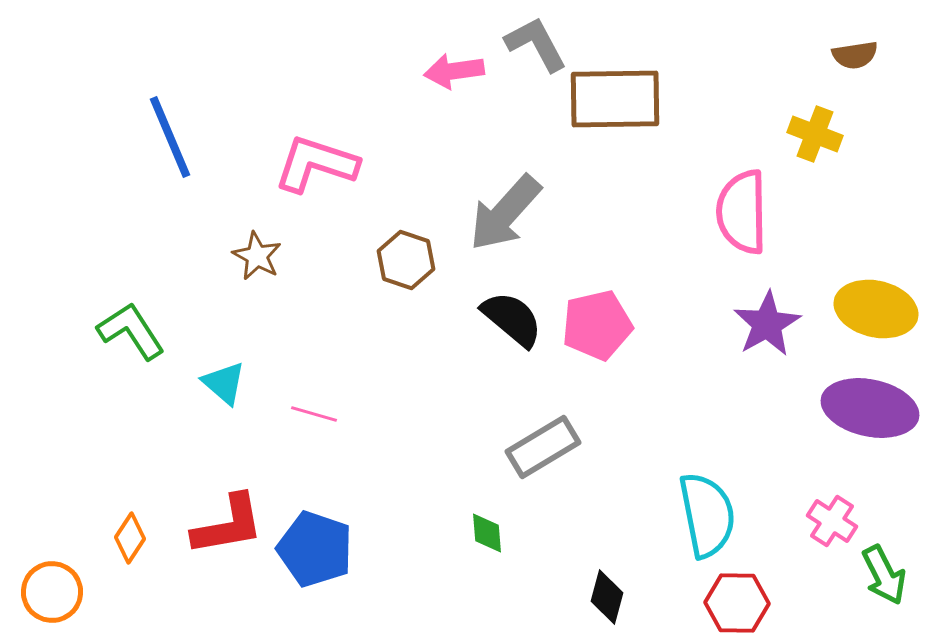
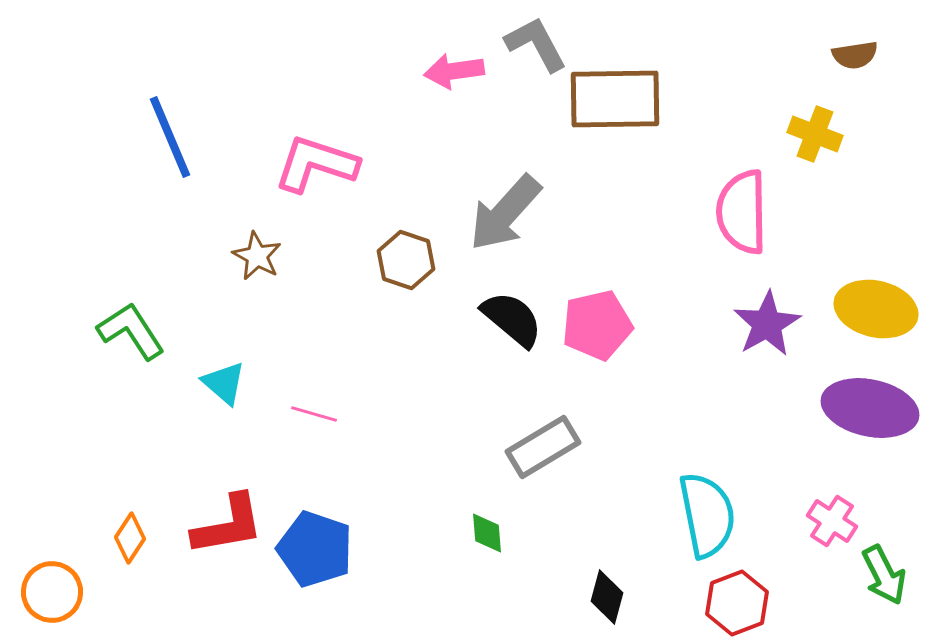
red hexagon: rotated 22 degrees counterclockwise
